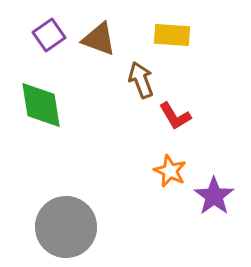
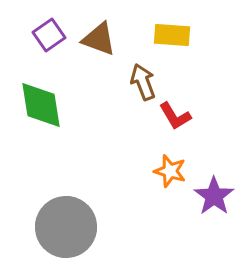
brown arrow: moved 2 px right, 2 px down
orange star: rotated 8 degrees counterclockwise
